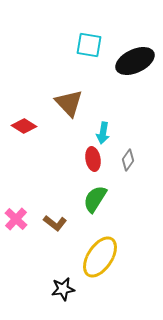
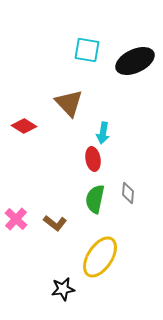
cyan square: moved 2 px left, 5 px down
gray diamond: moved 33 px down; rotated 30 degrees counterclockwise
green semicircle: rotated 20 degrees counterclockwise
